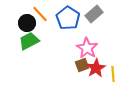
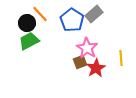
blue pentagon: moved 4 px right, 2 px down
brown square: moved 2 px left, 3 px up
yellow line: moved 8 px right, 16 px up
